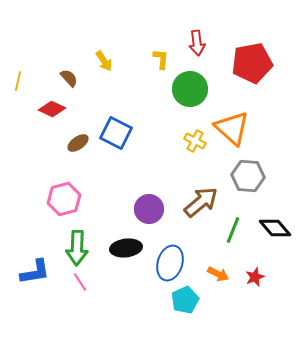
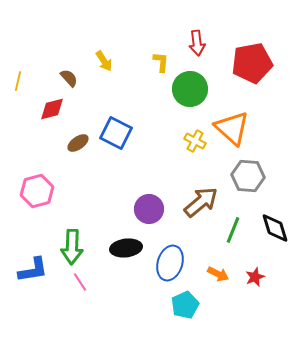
yellow L-shape: moved 3 px down
red diamond: rotated 40 degrees counterclockwise
pink hexagon: moved 27 px left, 8 px up
black diamond: rotated 24 degrees clockwise
green arrow: moved 5 px left, 1 px up
blue L-shape: moved 2 px left, 2 px up
cyan pentagon: moved 5 px down
